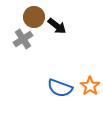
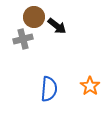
gray cross: rotated 18 degrees clockwise
blue semicircle: moved 11 px left, 1 px down; rotated 105 degrees counterclockwise
